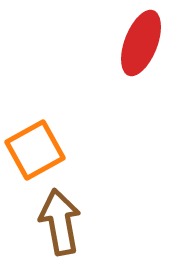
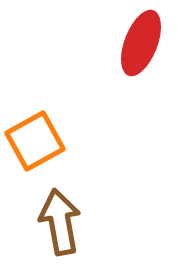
orange square: moved 9 px up
